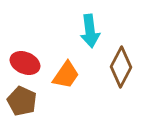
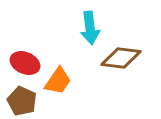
cyan arrow: moved 3 px up
brown diamond: moved 9 px up; rotated 69 degrees clockwise
orange trapezoid: moved 8 px left, 6 px down
